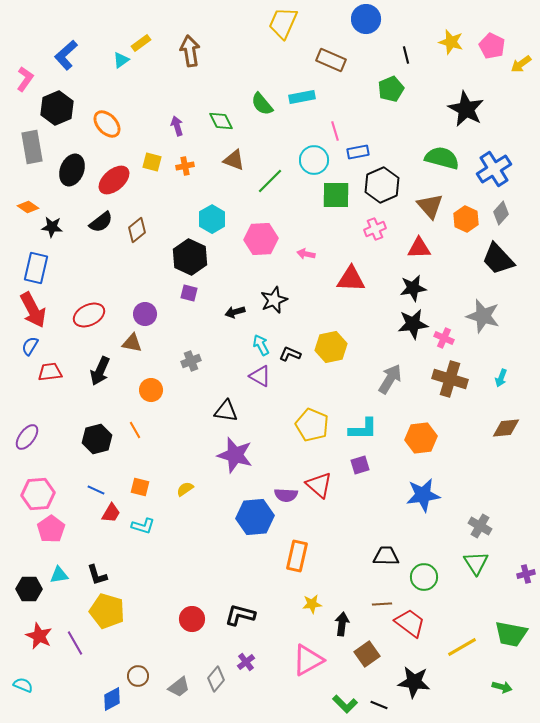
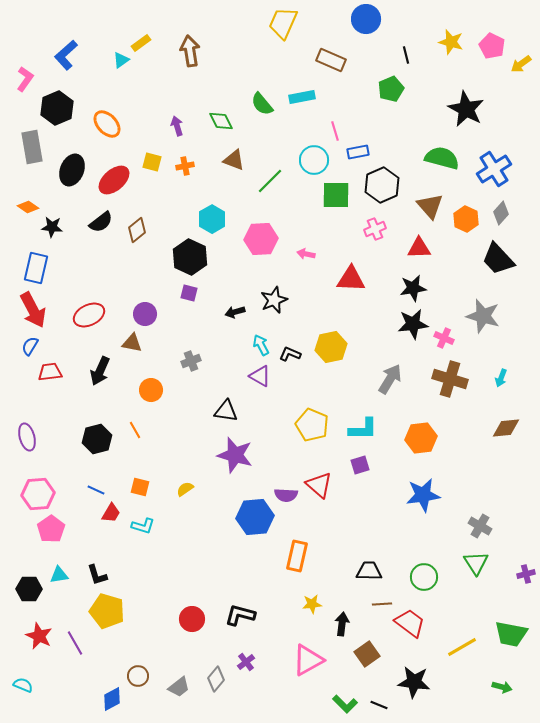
purple ellipse at (27, 437): rotated 52 degrees counterclockwise
black trapezoid at (386, 556): moved 17 px left, 15 px down
